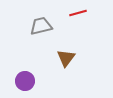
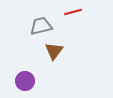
red line: moved 5 px left, 1 px up
brown triangle: moved 12 px left, 7 px up
